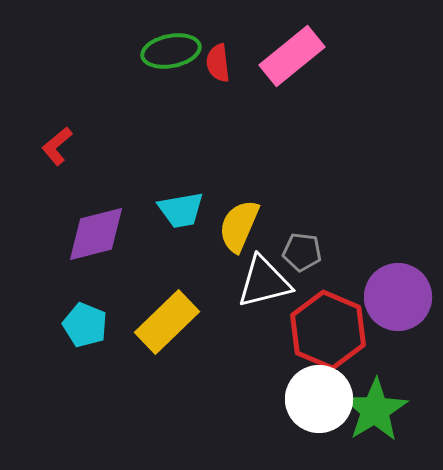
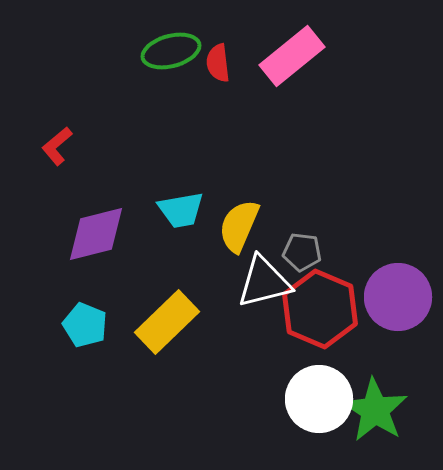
green ellipse: rotated 4 degrees counterclockwise
red hexagon: moved 8 px left, 21 px up
green star: rotated 8 degrees counterclockwise
